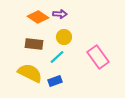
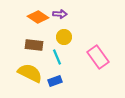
brown rectangle: moved 1 px down
cyan line: rotated 70 degrees counterclockwise
